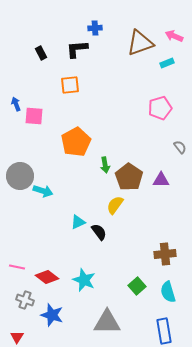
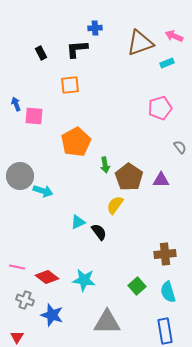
cyan star: rotated 15 degrees counterclockwise
blue rectangle: moved 1 px right
